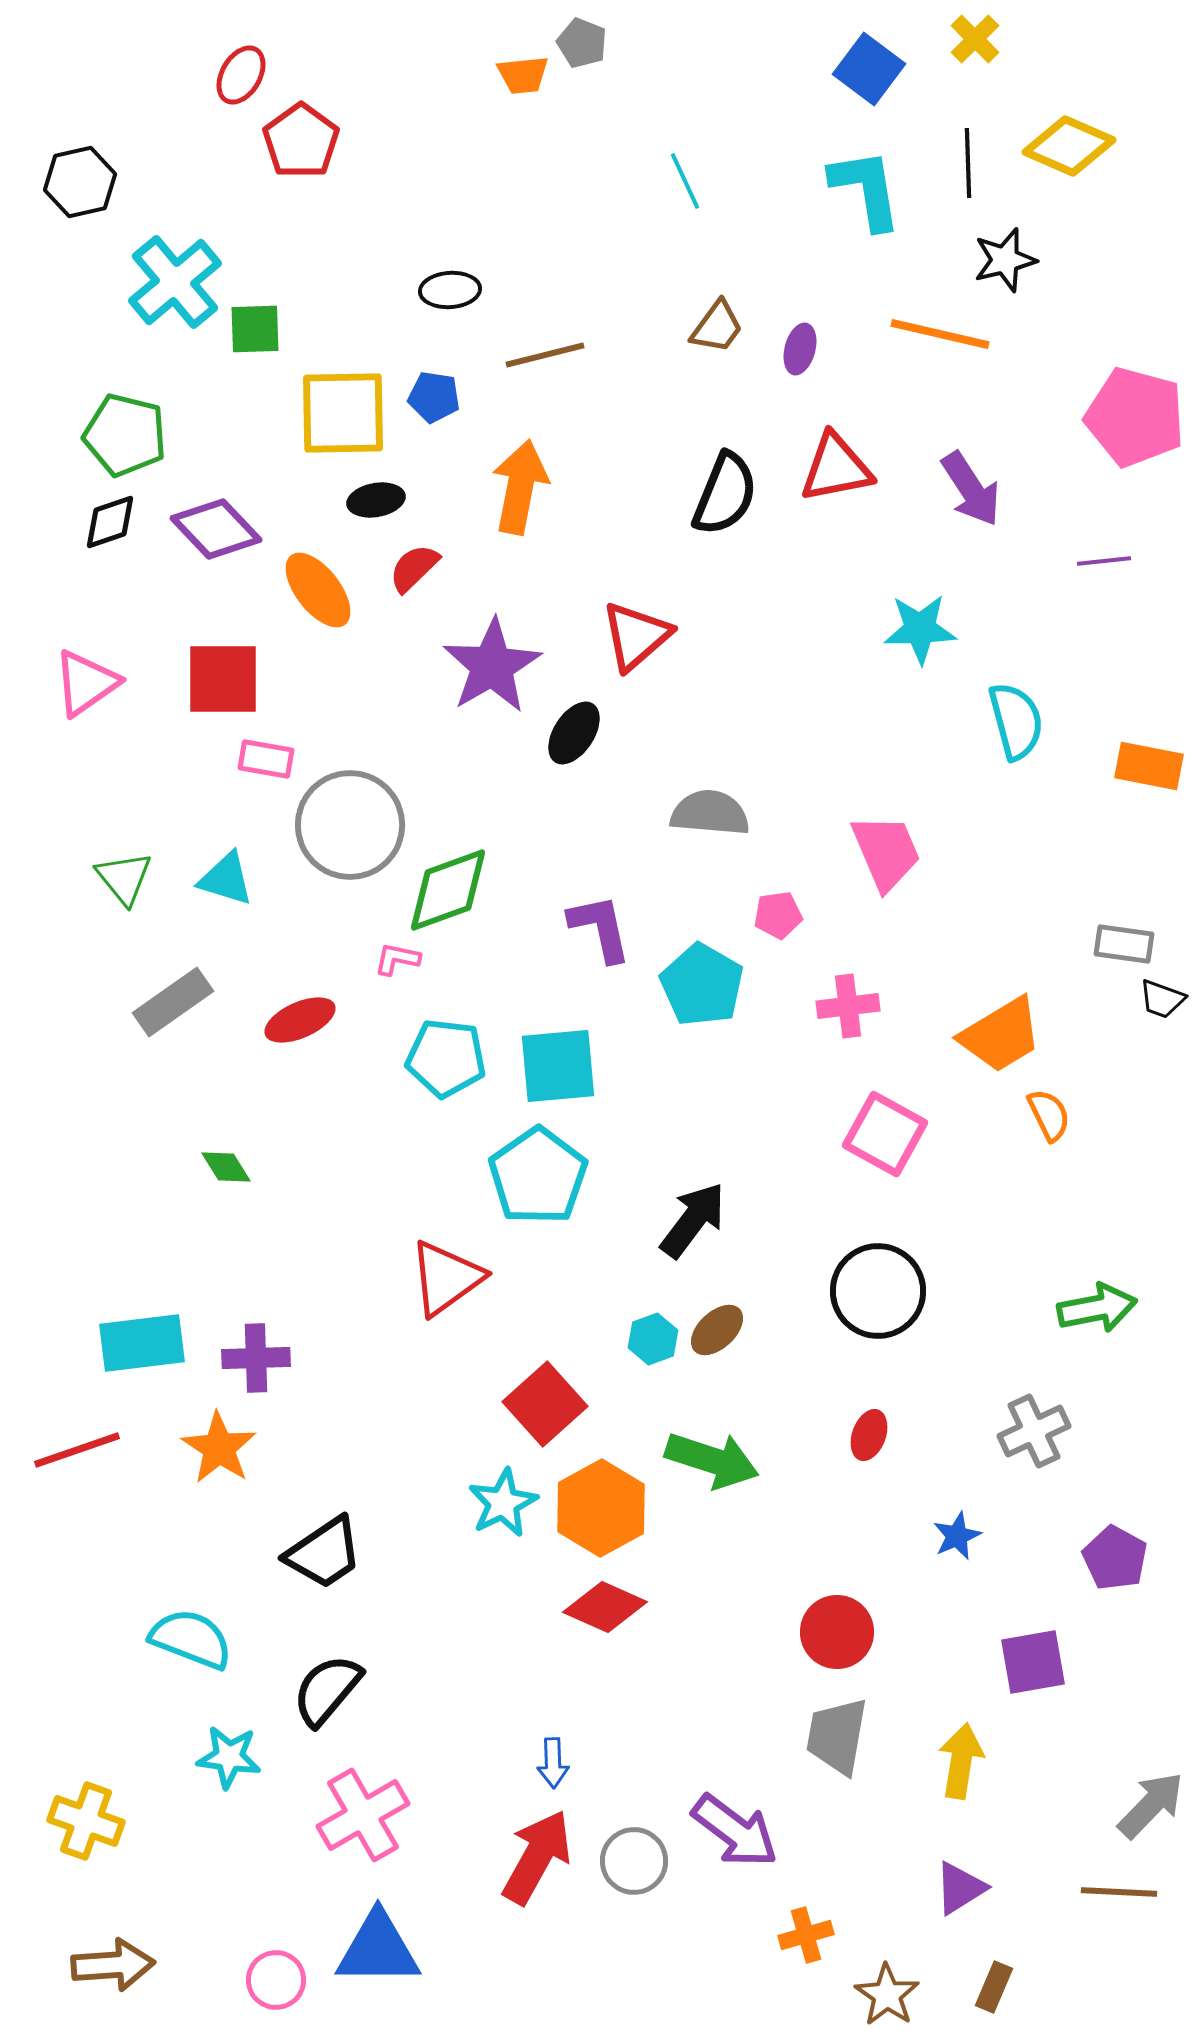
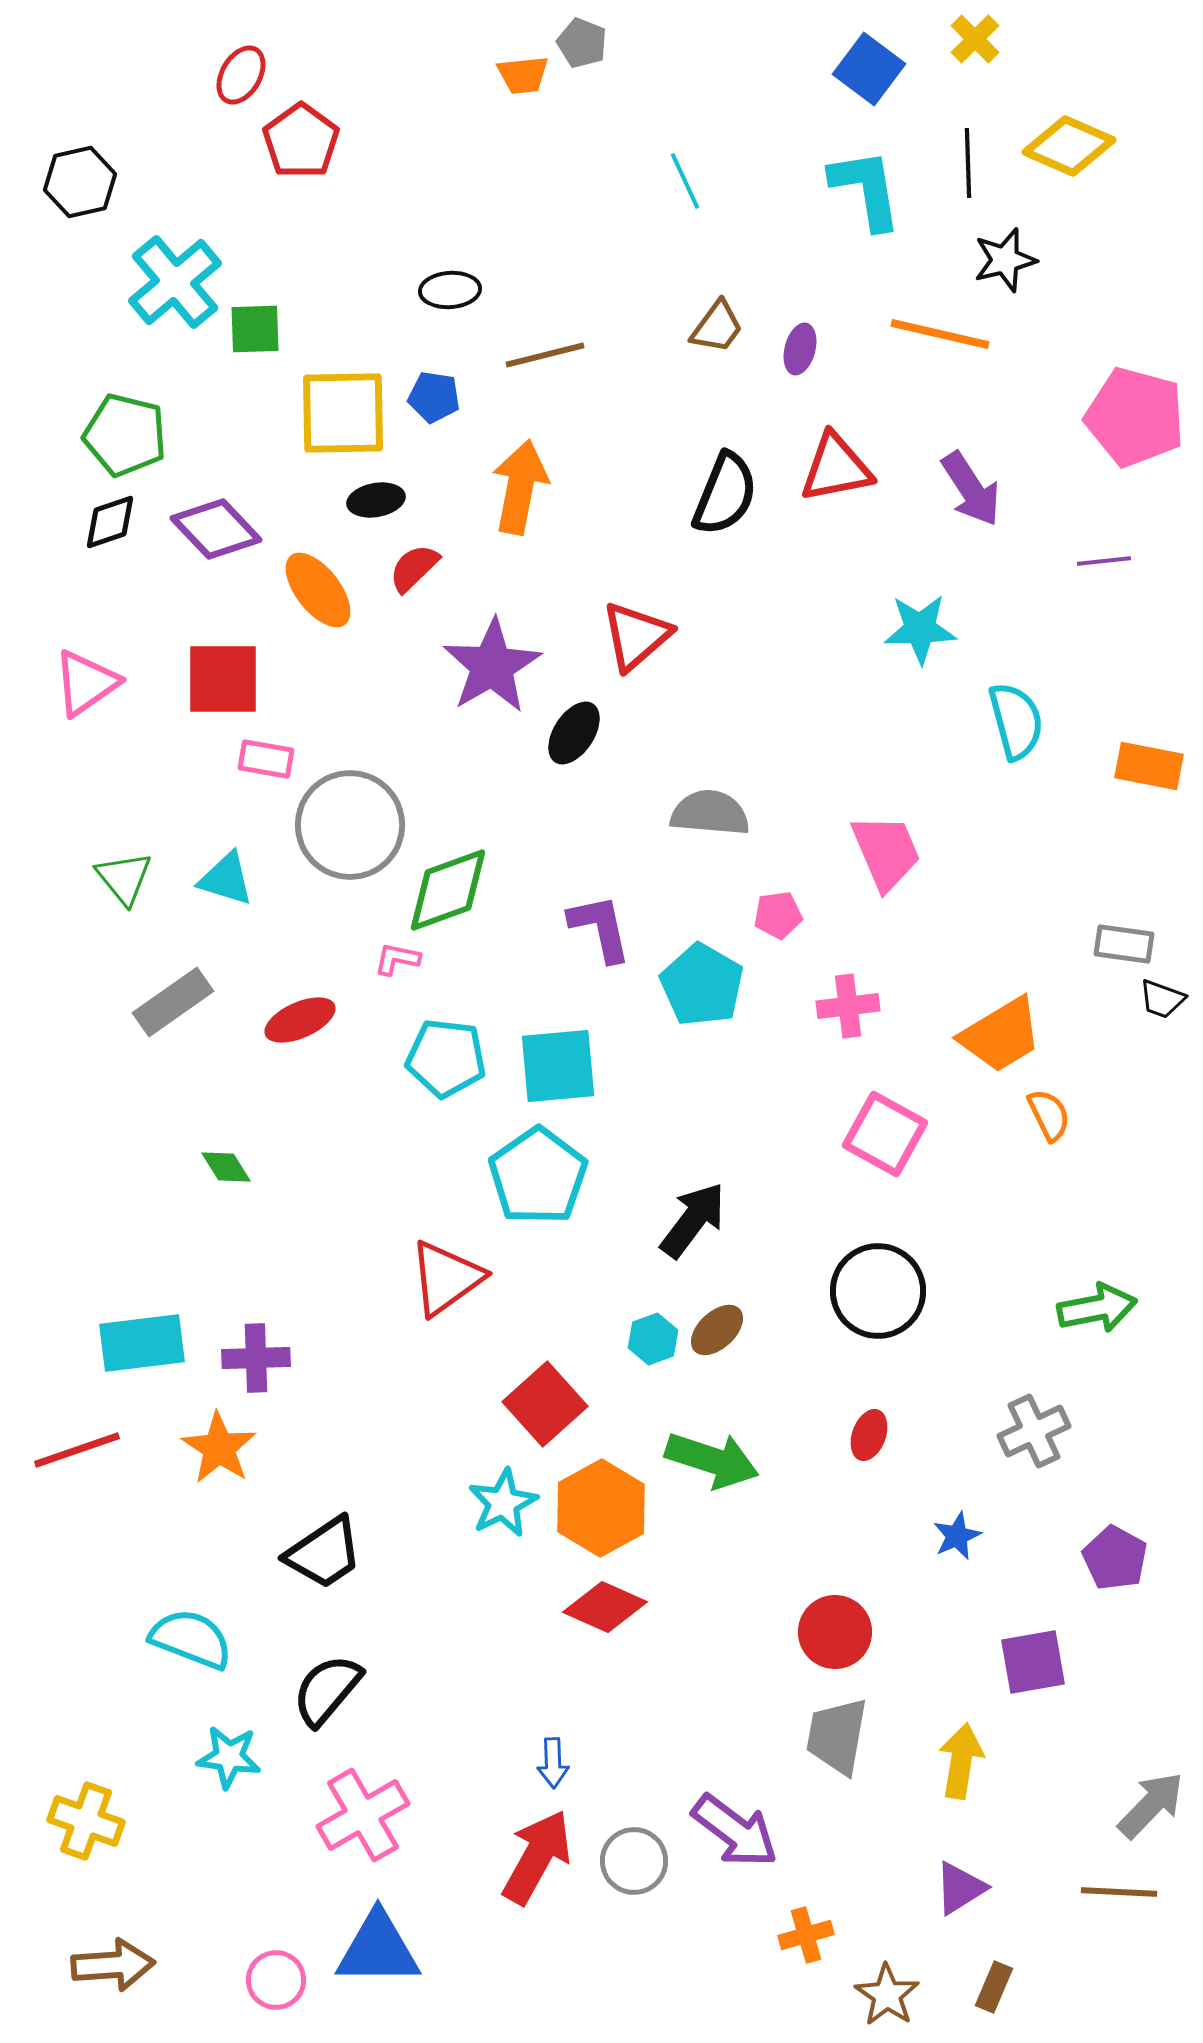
red circle at (837, 1632): moved 2 px left
